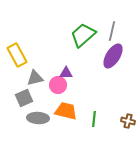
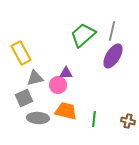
yellow rectangle: moved 4 px right, 2 px up
